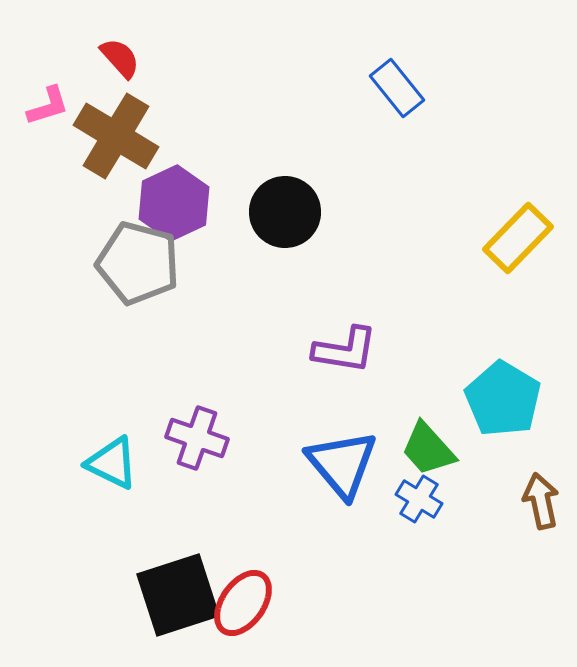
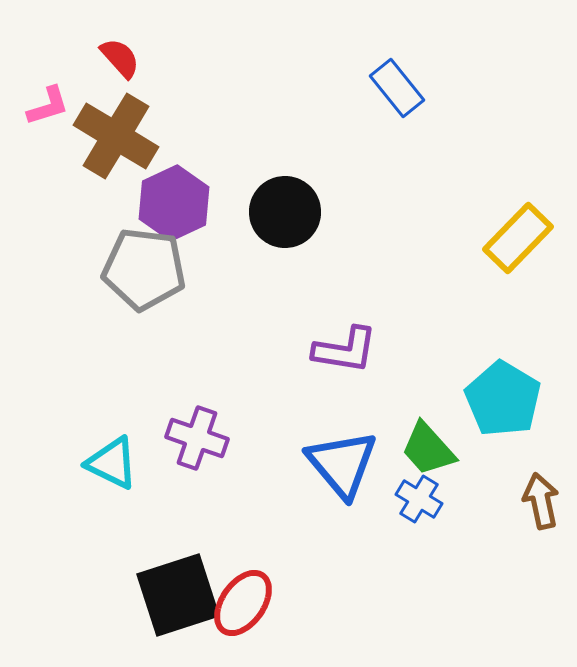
gray pentagon: moved 6 px right, 6 px down; rotated 8 degrees counterclockwise
